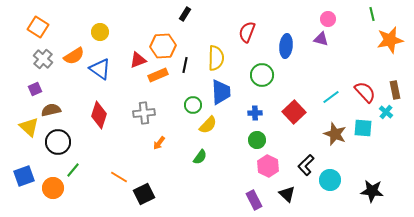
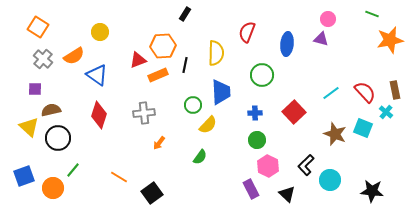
green line at (372, 14): rotated 56 degrees counterclockwise
blue ellipse at (286, 46): moved 1 px right, 2 px up
yellow semicircle at (216, 58): moved 5 px up
blue triangle at (100, 69): moved 3 px left, 6 px down
purple square at (35, 89): rotated 24 degrees clockwise
cyan line at (331, 97): moved 4 px up
cyan square at (363, 128): rotated 18 degrees clockwise
black circle at (58, 142): moved 4 px up
black square at (144, 194): moved 8 px right, 1 px up; rotated 10 degrees counterclockwise
purple rectangle at (254, 200): moved 3 px left, 11 px up
